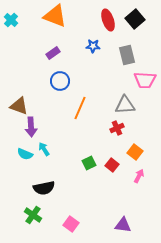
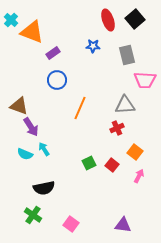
orange triangle: moved 23 px left, 16 px down
blue circle: moved 3 px left, 1 px up
purple arrow: rotated 30 degrees counterclockwise
